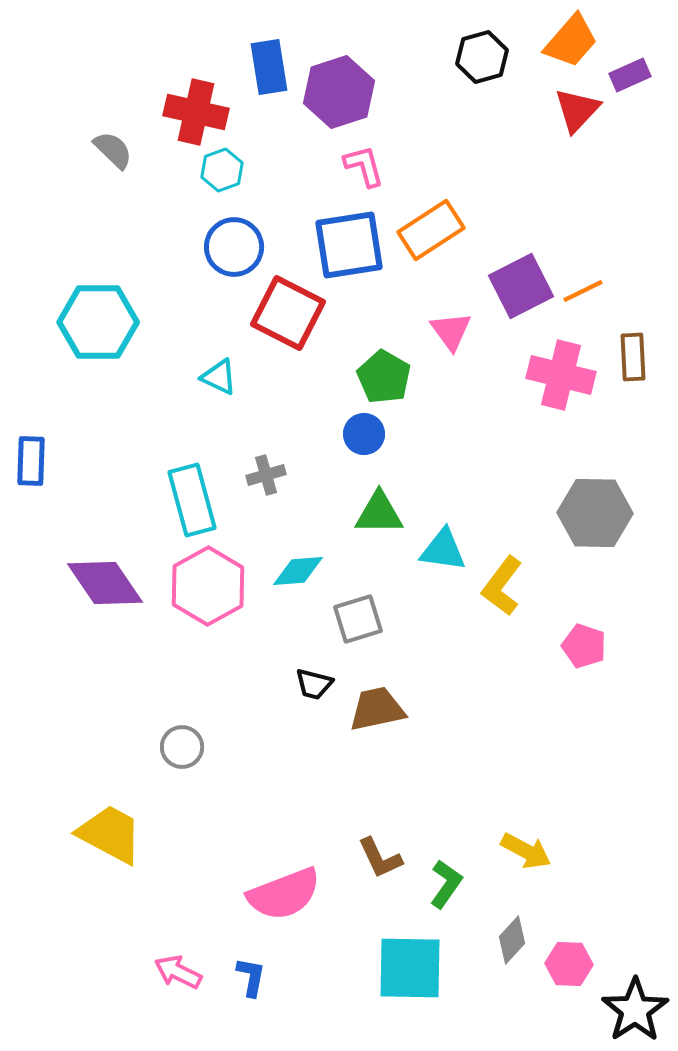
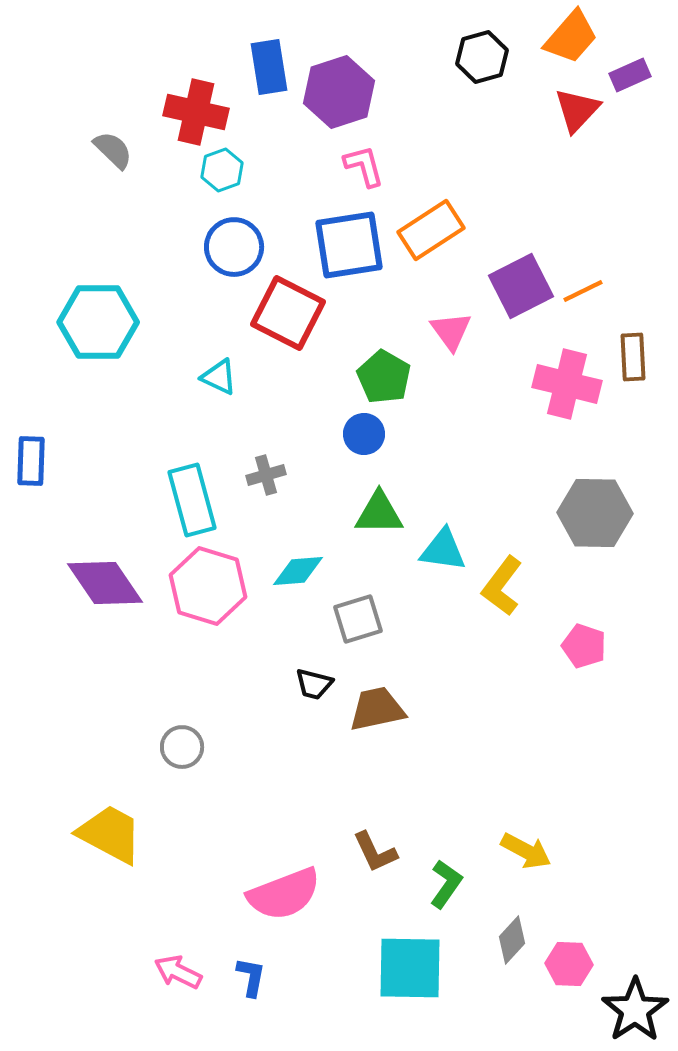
orange trapezoid at (571, 41): moved 4 px up
pink cross at (561, 375): moved 6 px right, 9 px down
pink hexagon at (208, 586): rotated 14 degrees counterclockwise
brown L-shape at (380, 858): moved 5 px left, 6 px up
